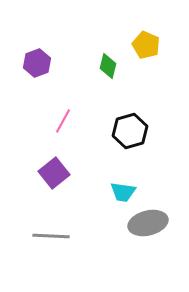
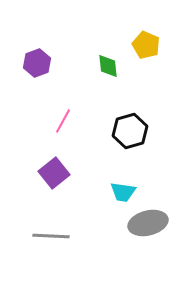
green diamond: rotated 20 degrees counterclockwise
